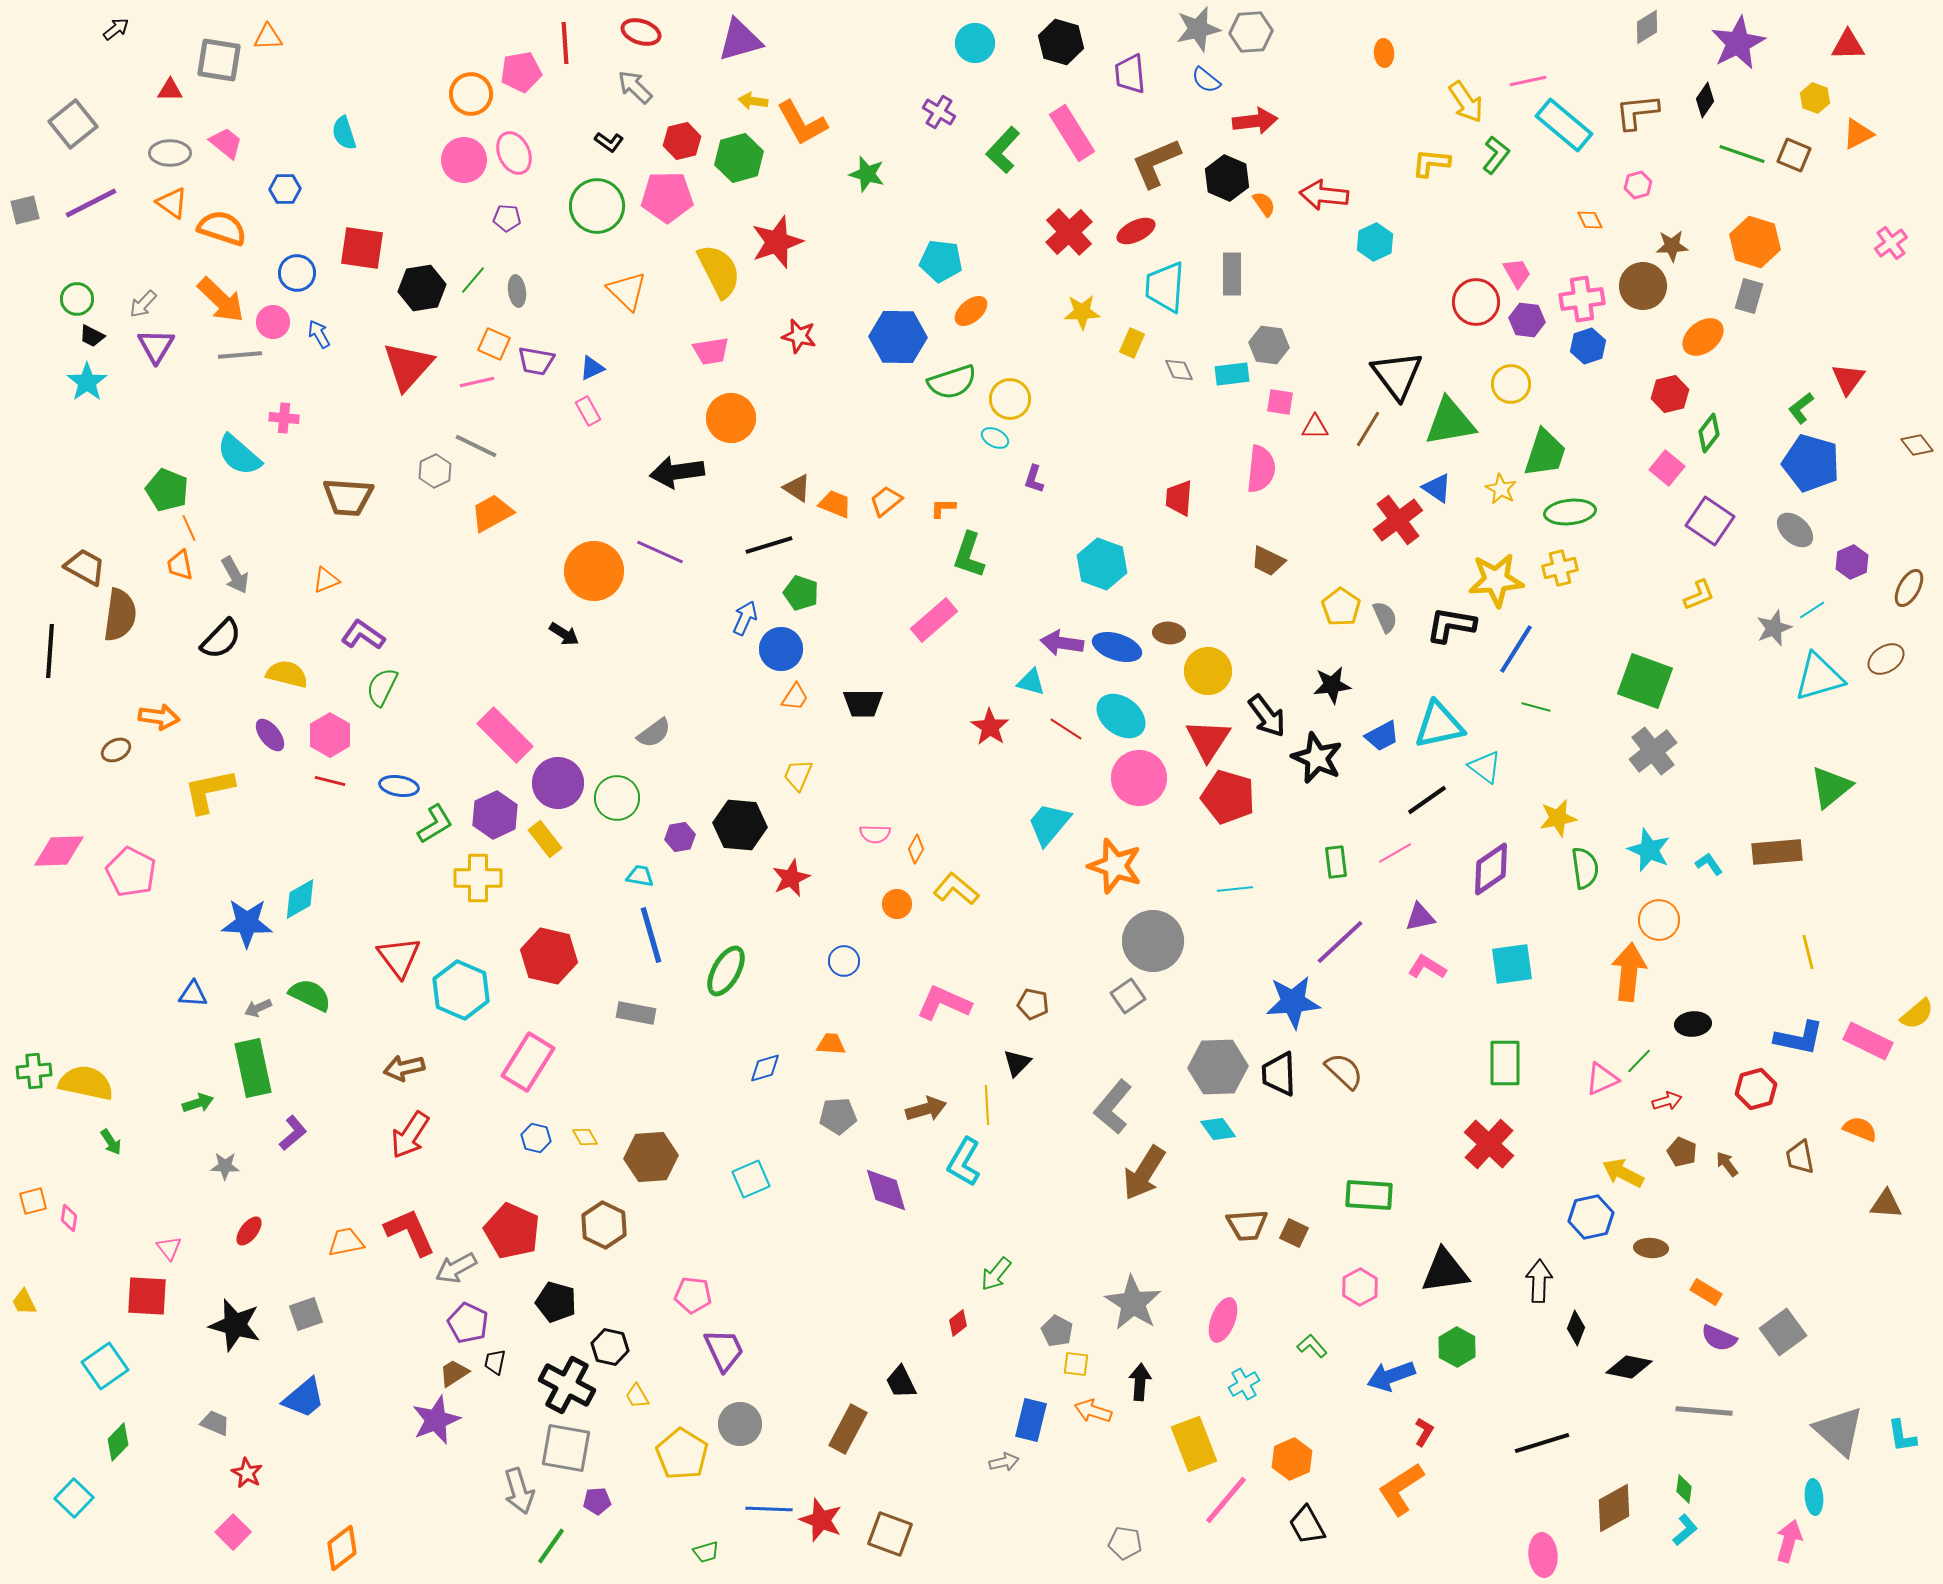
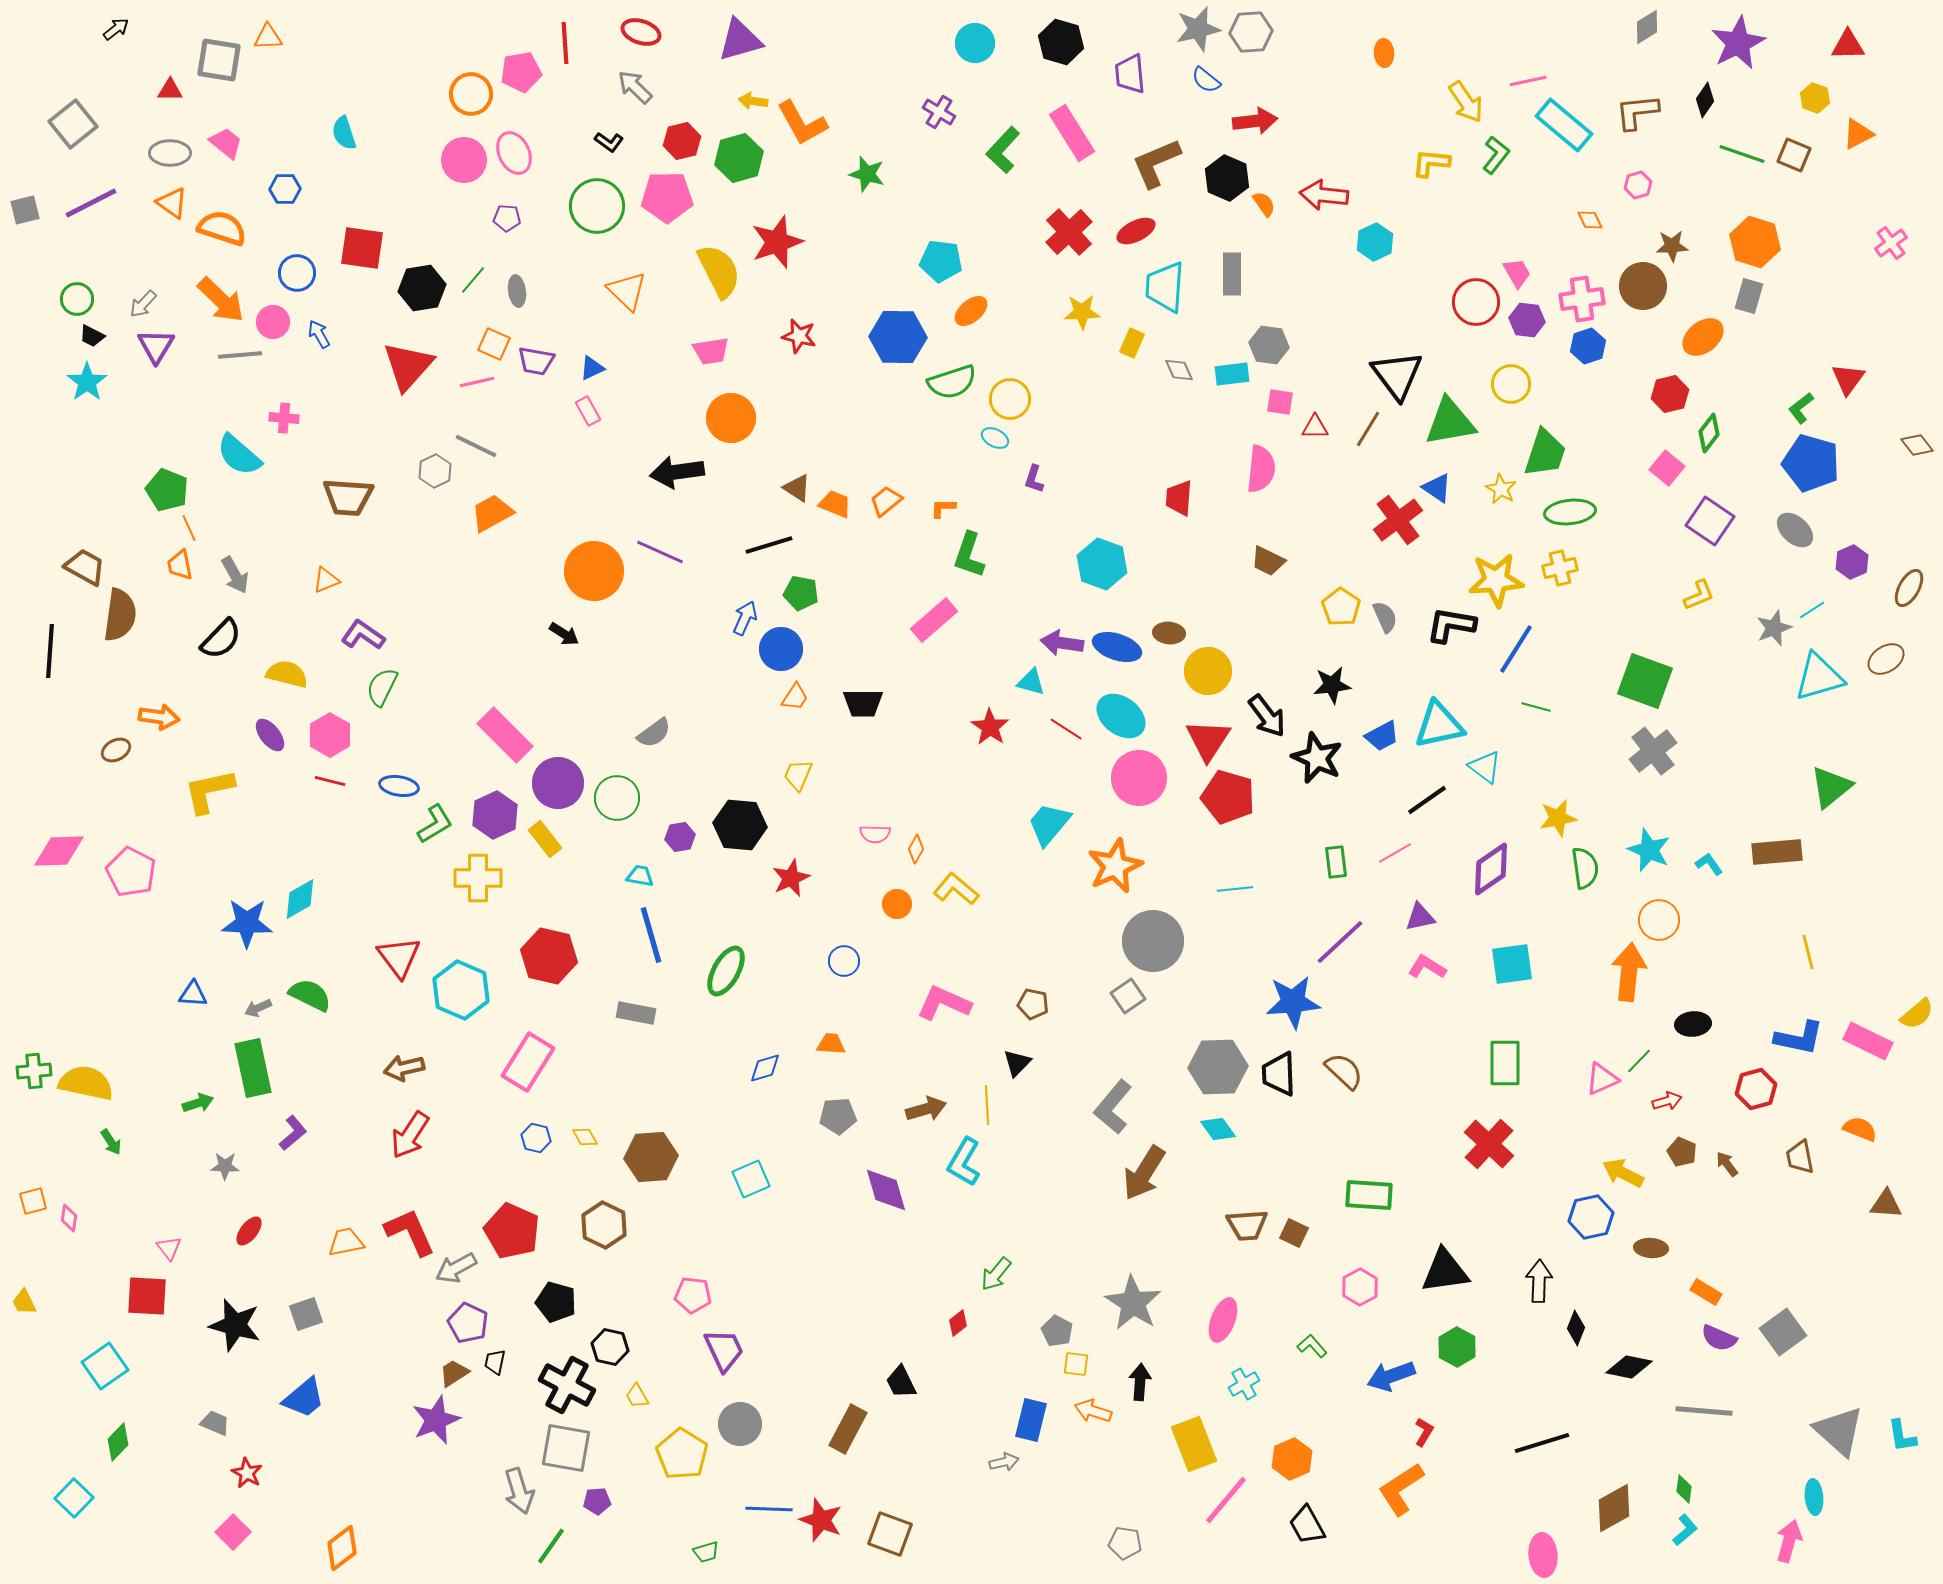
green pentagon at (801, 593): rotated 8 degrees counterclockwise
orange star at (1115, 866): rotated 30 degrees clockwise
